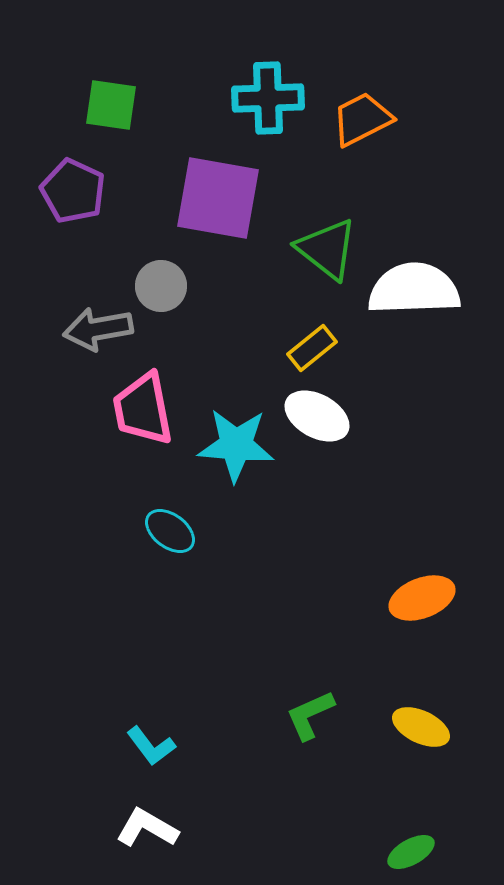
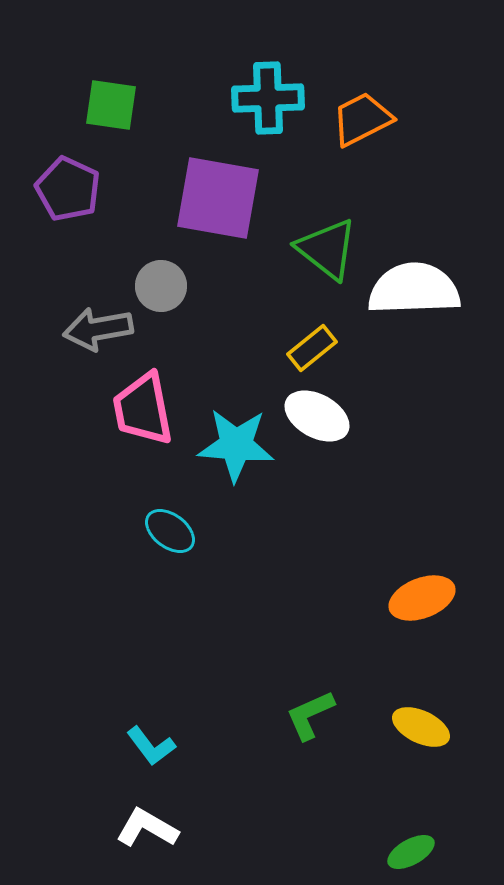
purple pentagon: moved 5 px left, 2 px up
